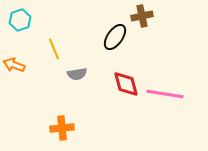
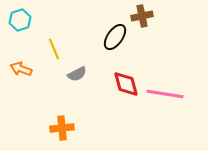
orange arrow: moved 7 px right, 4 px down
gray semicircle: rotated 18 degrees counterclockwise
